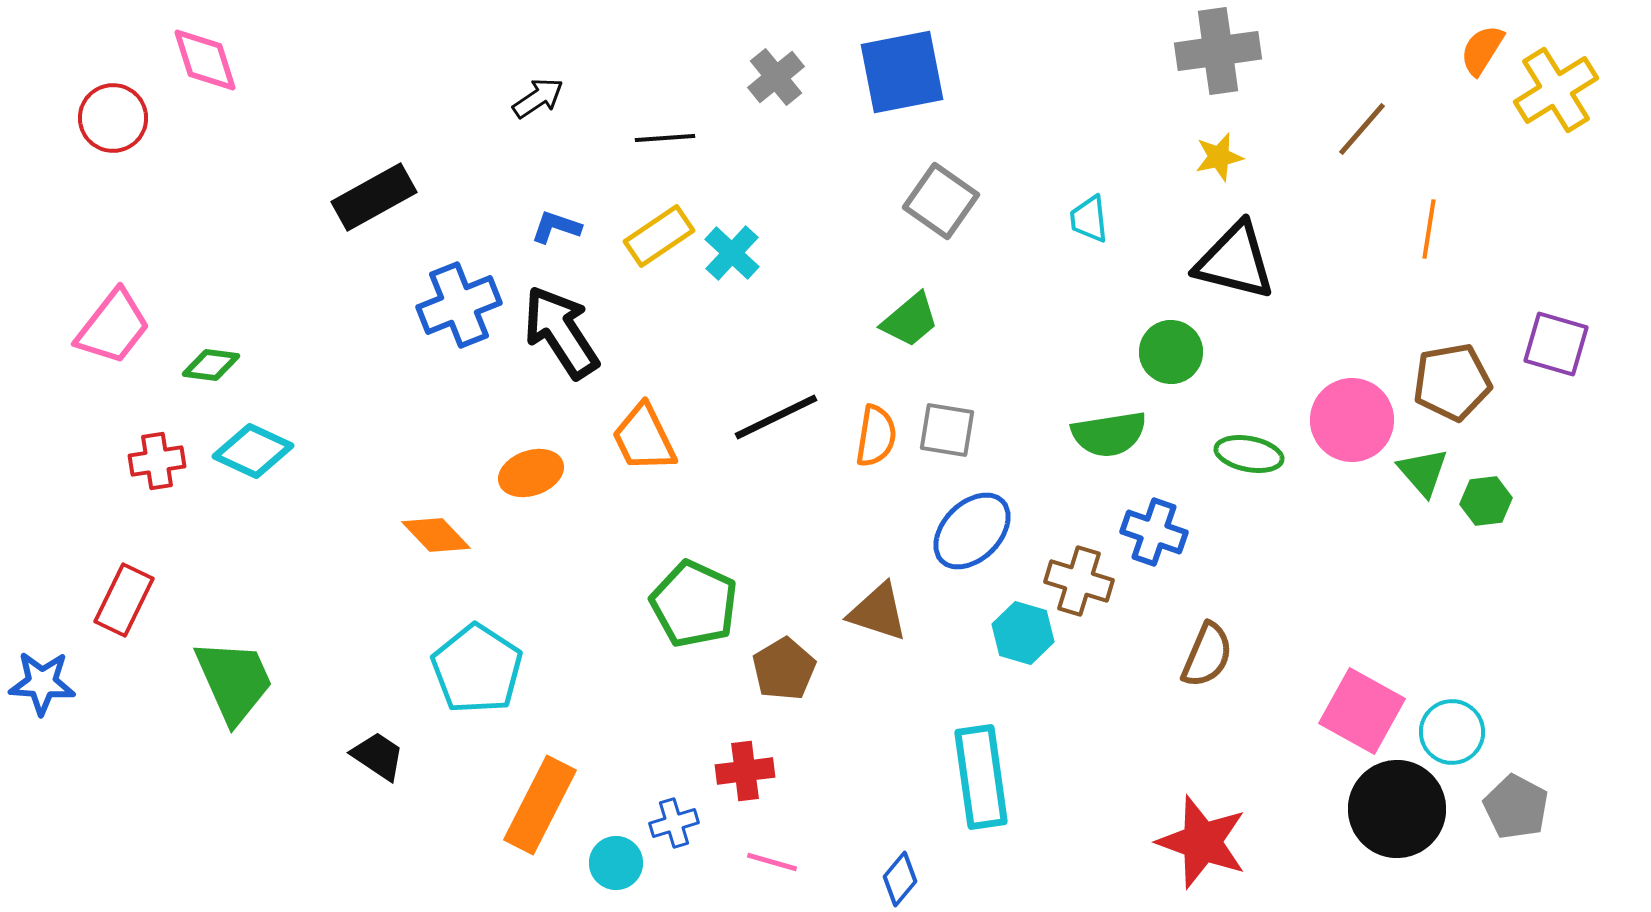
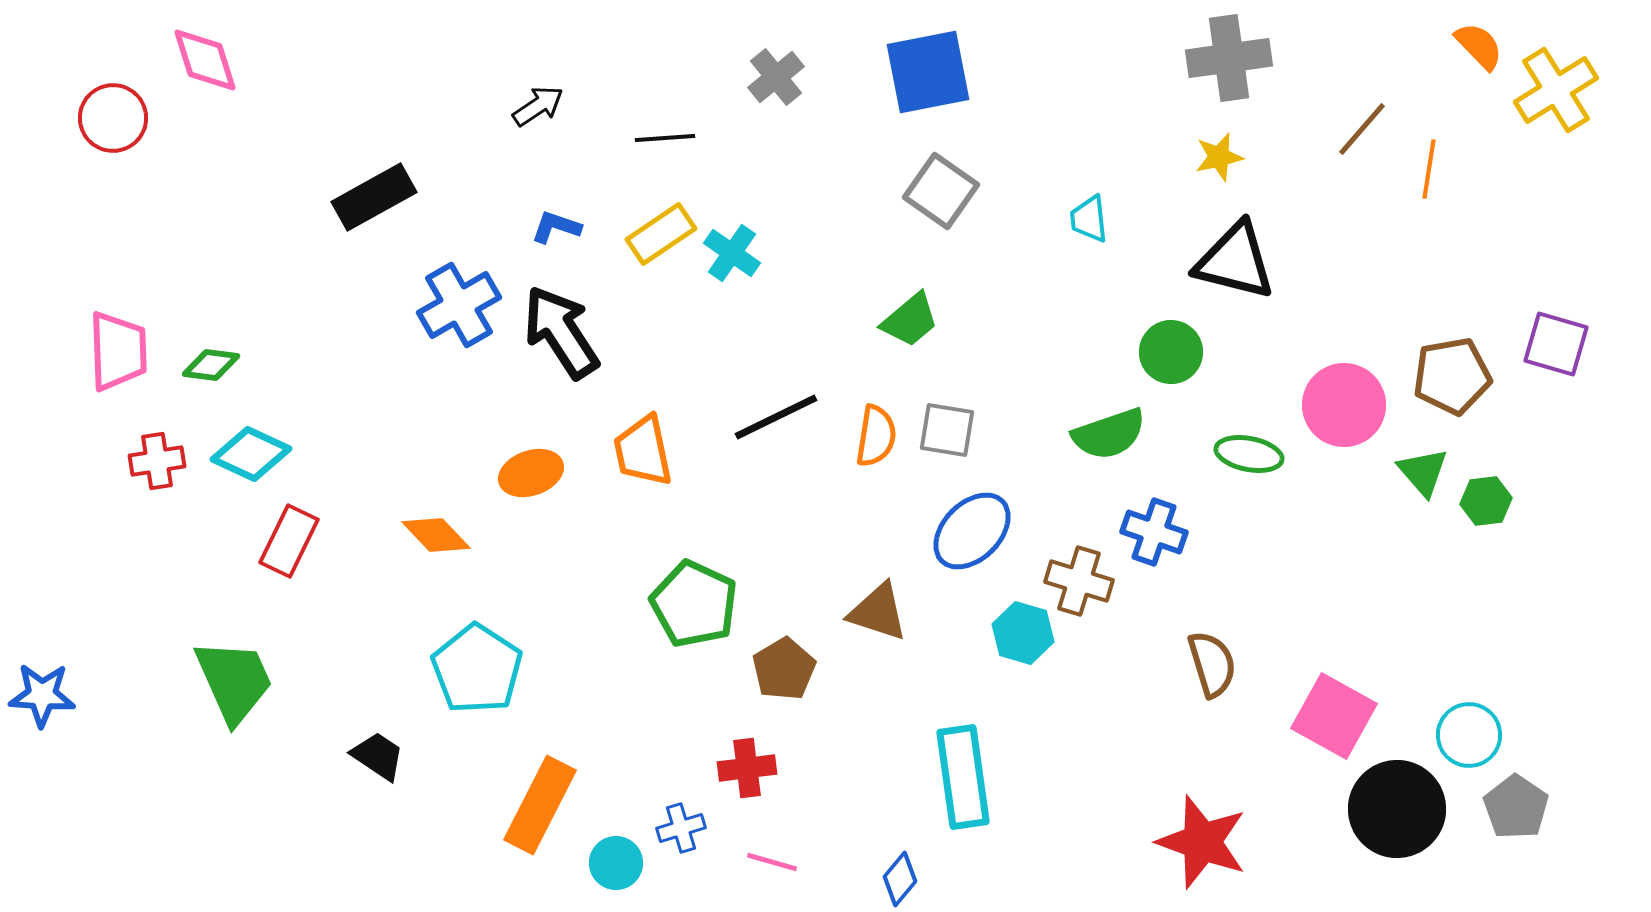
orange semicircle at (1482, 50): moved 3 px left, 4 px up; rotated 104 degrees clockwise
gray cross at (1218, 51): moved 11 px right, 7 px down
blue square at (902, 72): moved 26 px right
black arrow at (538, 98): moved 8 px down
gray square at (941, 201): moved 10 px up
orange line at (1429, 229): moved 60 px up
yellow rectangle at (659, 236): moved 2 px right, 2 px up
cyan cross at (732, 253): rotated 8 degrees counterclockwise
blue cross at (459, 305): rotated 8 degrees counterclockwise
pink trapezoid at (113, 327): moved 5 px right, 24 px down; rotated 40 degrees counterclockwise
brown pentagon at (1452, 382): moved 6 px up
pink circle at (1352, 420): moved 8 px left, 15 px up
green semicircle at (1109, 434): rotated 10 degrees counterclockwise
orange trapezoid at (644, 438): moved 1 px left, 13 px down; rotated 14 degrees clockwise
cyan diamond at (253, 451): moved 2 px left, 3 px down
red rectangle at (124, 600): moved 165 px right, 59 px up
brown semicircle at (1207, 655): moved 5 px right, 9 px down; rotated 40 degrees counterclockwise
blue star at (42, 683): moved 12 px down
pink square at (1362, 711): moved 28 px left, 5 px down
cyan circle at (1452, 732): moved 17 px right, 3 px down
red cross at (745, 771): moved 2 px right, 3 px up
cyan rectangle at (981, 777): moved 18 px left
gray pentagon at (1516, 807): rotated 6 degrees clockwise
blue cross at (674, 823): moved 7 px right, 5 px down
